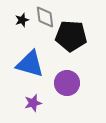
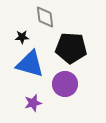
black star: moved 17 px down; rotated 16 degrees clockwise
black pentagon: moved 12 px down
purple circle: moved 2 px left, 1 px down
